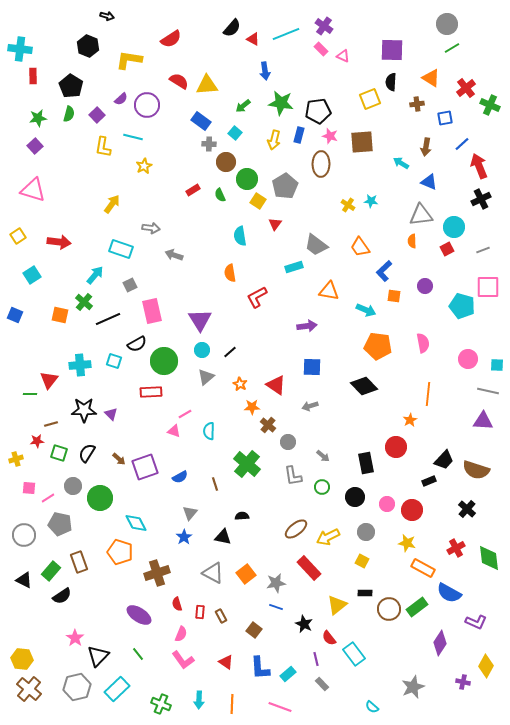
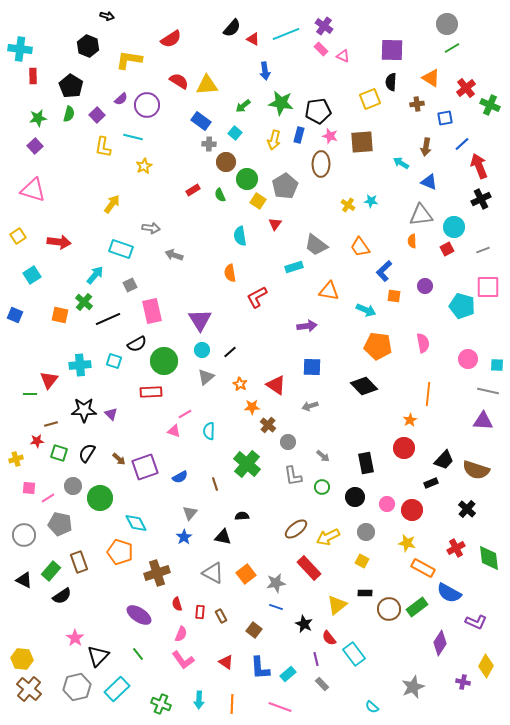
red circle at (396, 447): moved 8 px right, 1 px down
black rectangle at (429, 481): moved 2 px right, 2 px down
